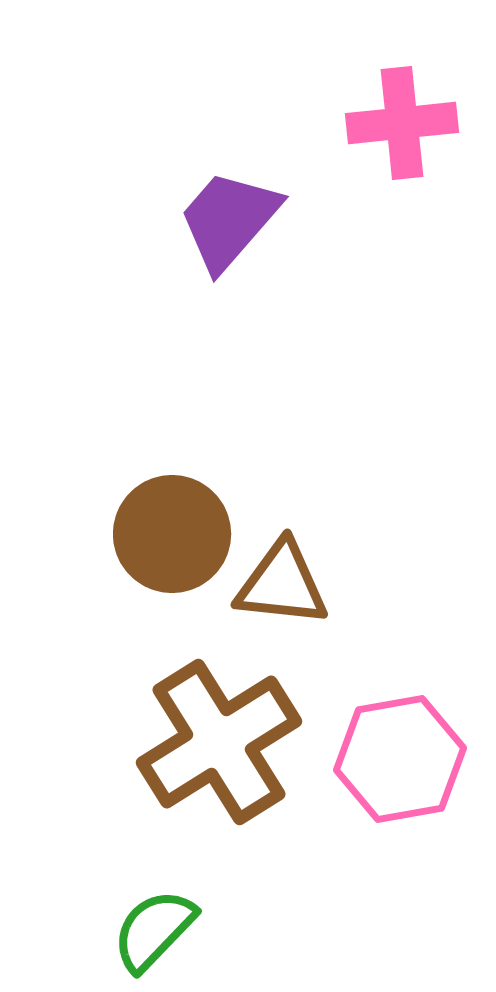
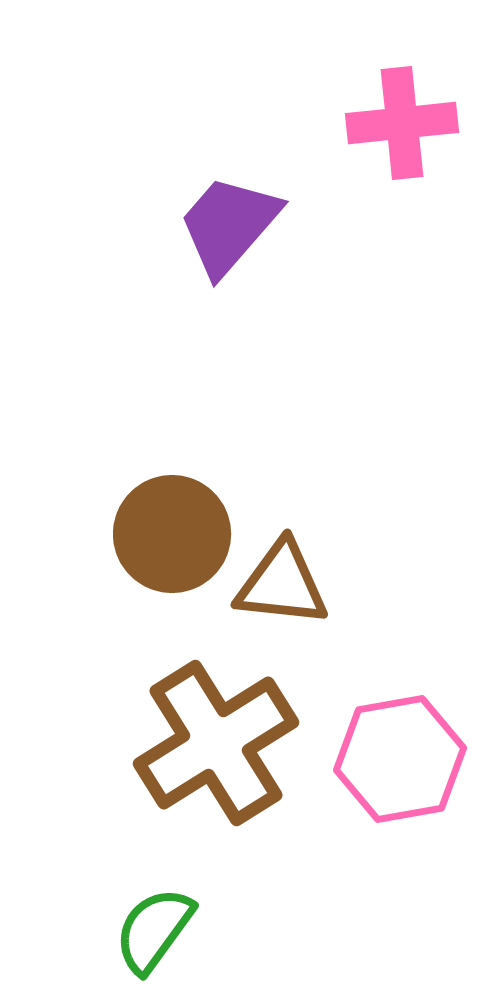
purple trapezoid: moved 5 px down
brown cross: moved 3 px left, 1 px down
green semicircle: rotated 8 degrees counterclockwise
